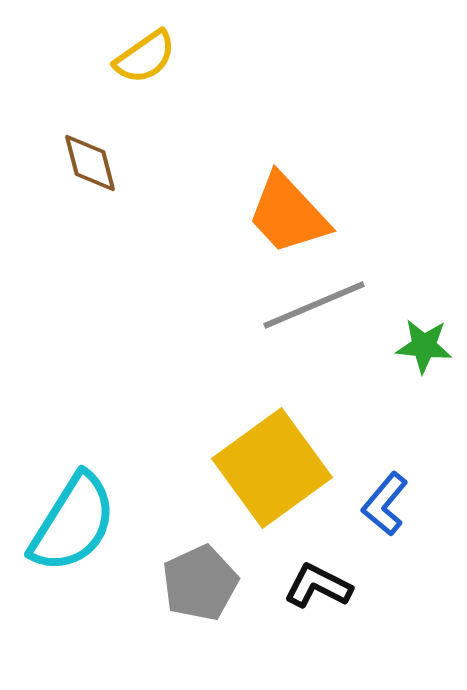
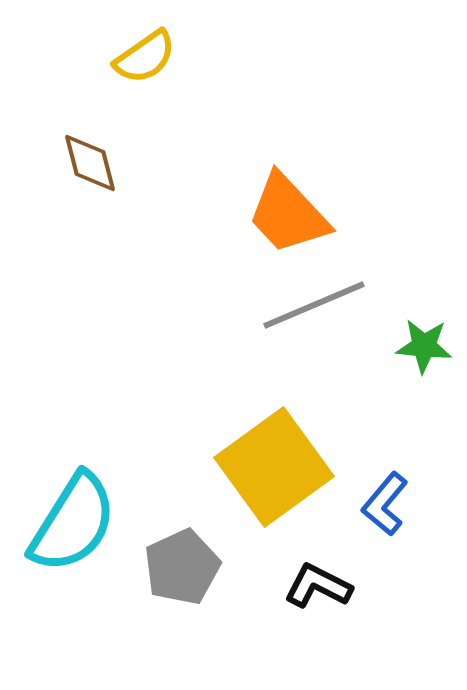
yellow square: moved 2 px right, 1 px up
gray pentagon: moved 18 px left, 16 px up
